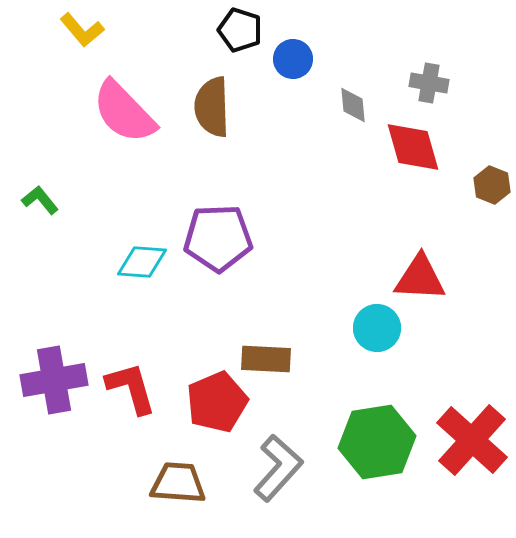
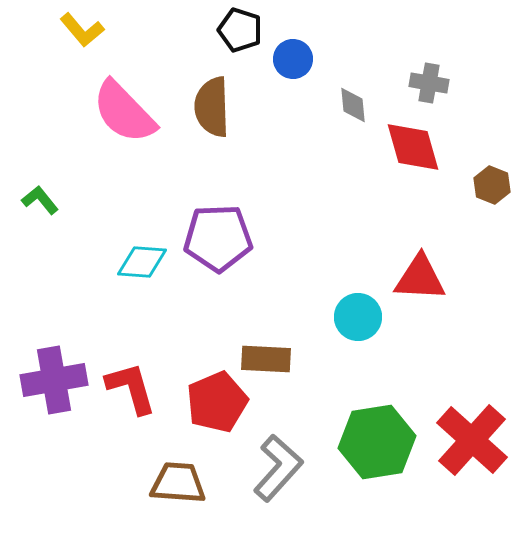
cyan circle: moved 19 px left, 11 px up
